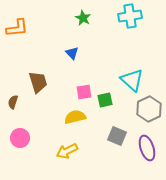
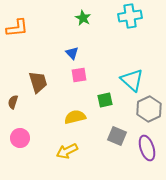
pink square: moved 5 px left, 17 px up
